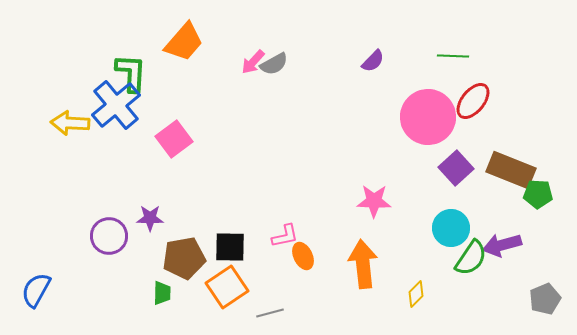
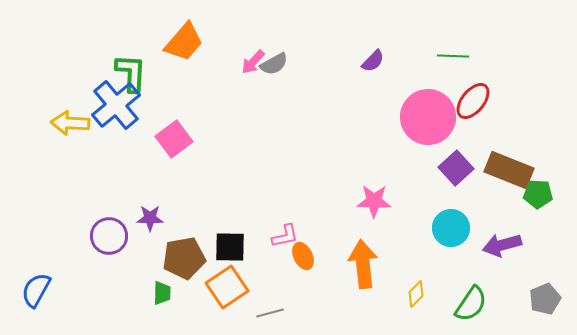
brown rectangle: moved 2 px left
green semicircle: moved 46 px down
